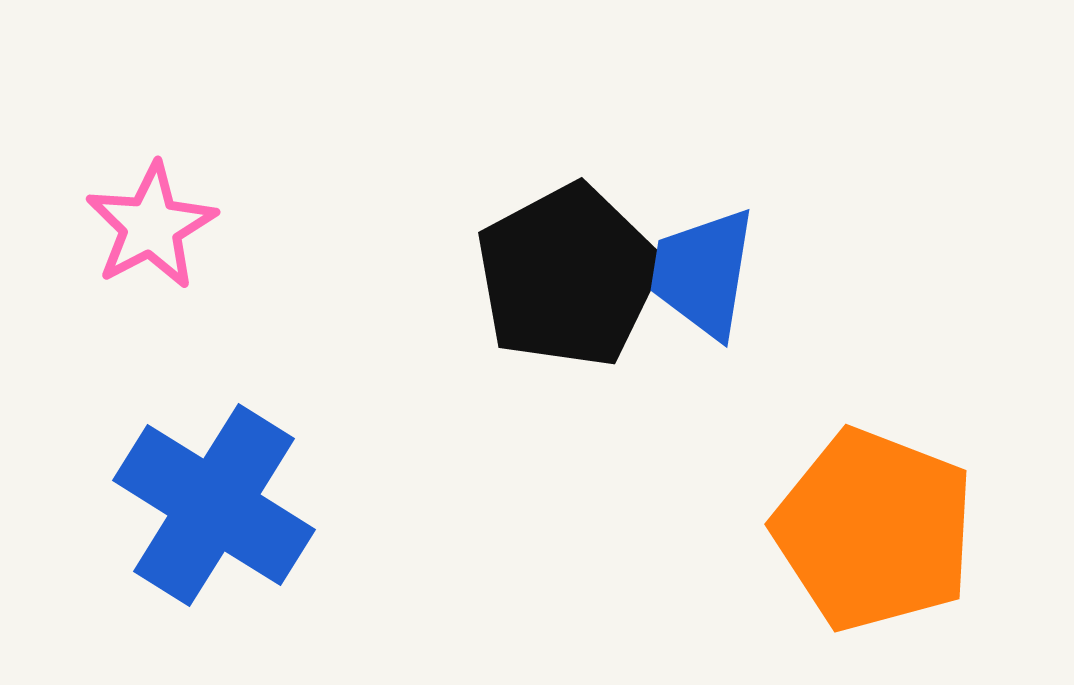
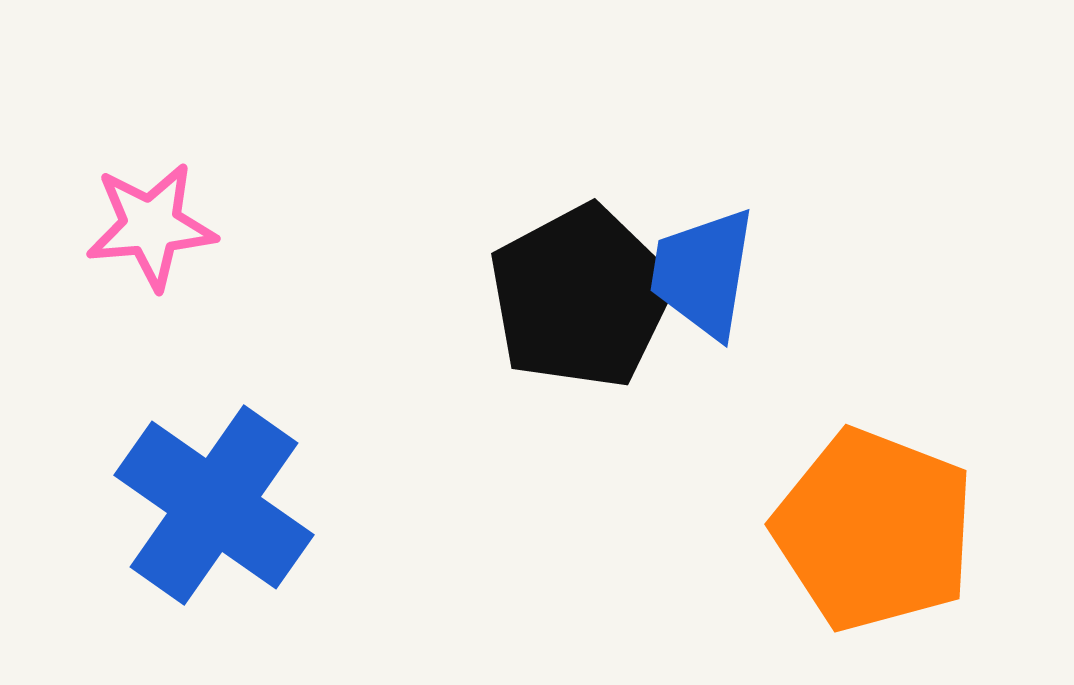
pink star: rotated 23 degrees clockwise
black pentagon: moved 13 px right, 21 px down
blue cross: rotated 3 degrees clockwise
